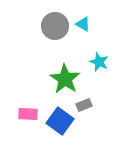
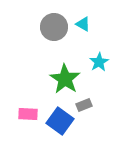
gray circle: moved 1 px left, 1 px down
cyan star: rotated 18 degrees clockwise
